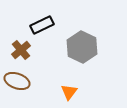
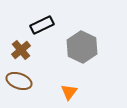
brown ellipse: moved 2 px right
